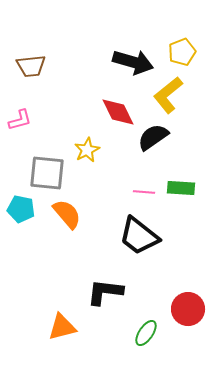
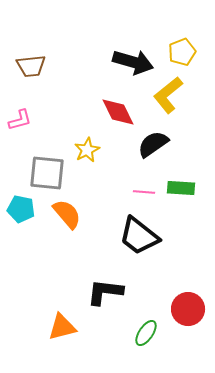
black semicircle: moved 7 px down
